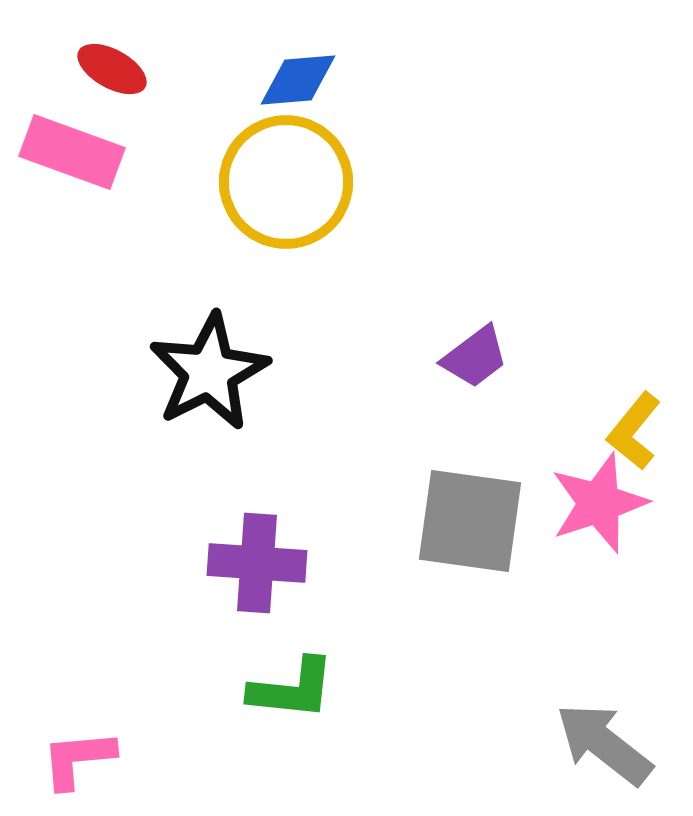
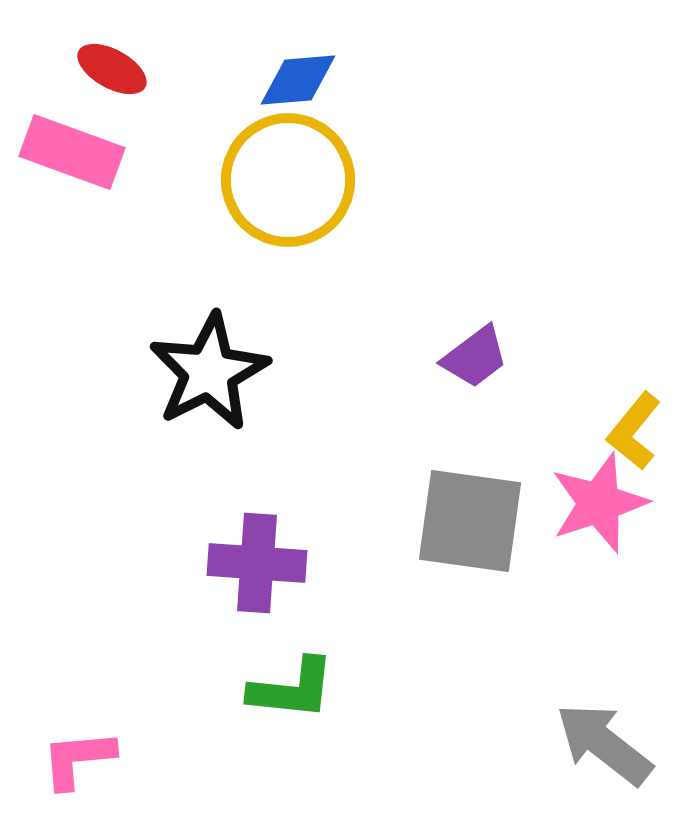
yellow circle: moved 2 px right, 2 px up
